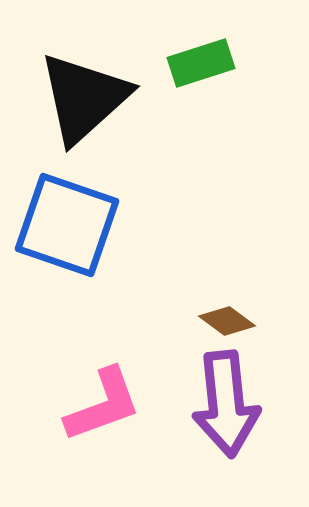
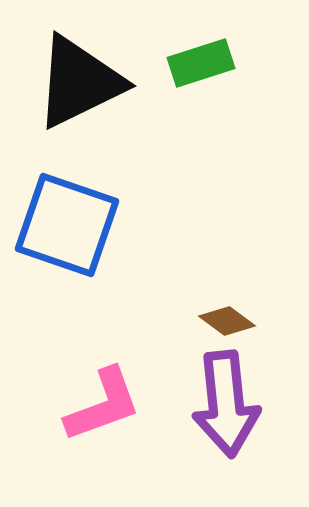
black triangle: moved 5 px left, 16 px up; rotated 16 degrees clockwise
